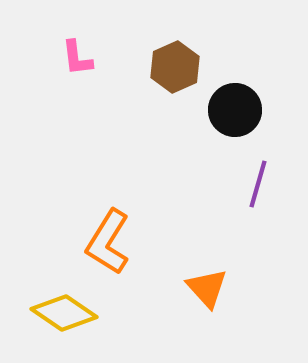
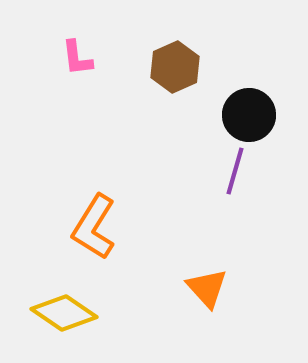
black circle: moved 14 px right, 5 px down
purple line: moved 23 px left, 13 px up
orange L-shape: moved 14 px left, 15 px up
